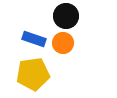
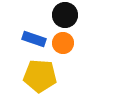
black circle: moved 1 px left, 1 px up
yellow pentagon: moved 7 px right, 2 px down; rotated 12 degrees clockwise
